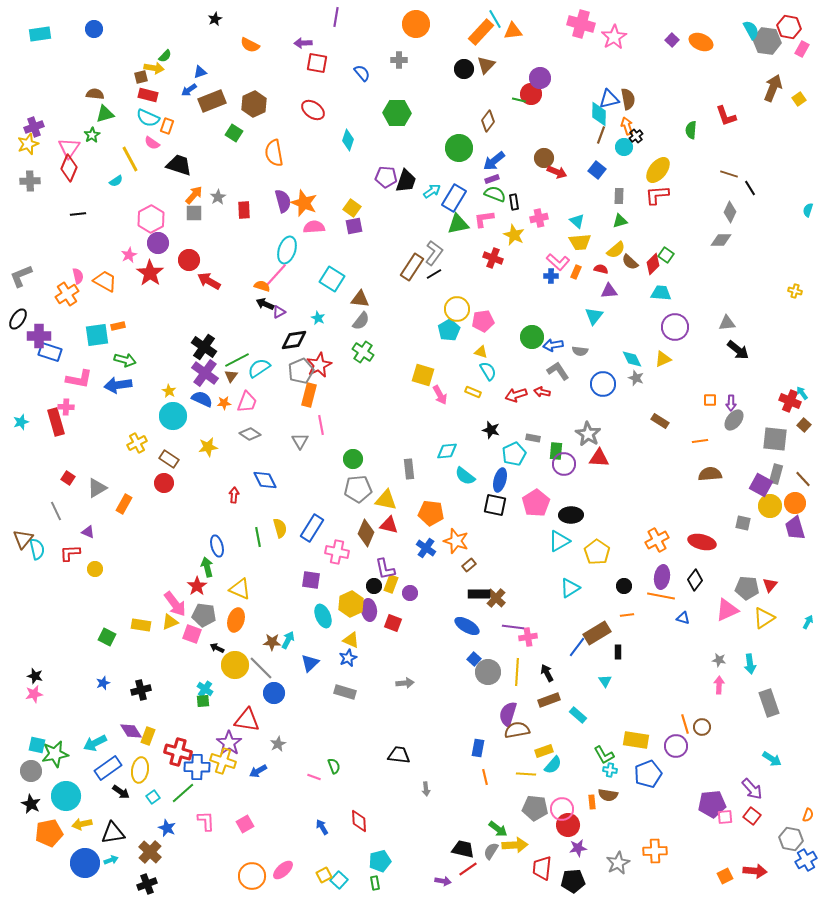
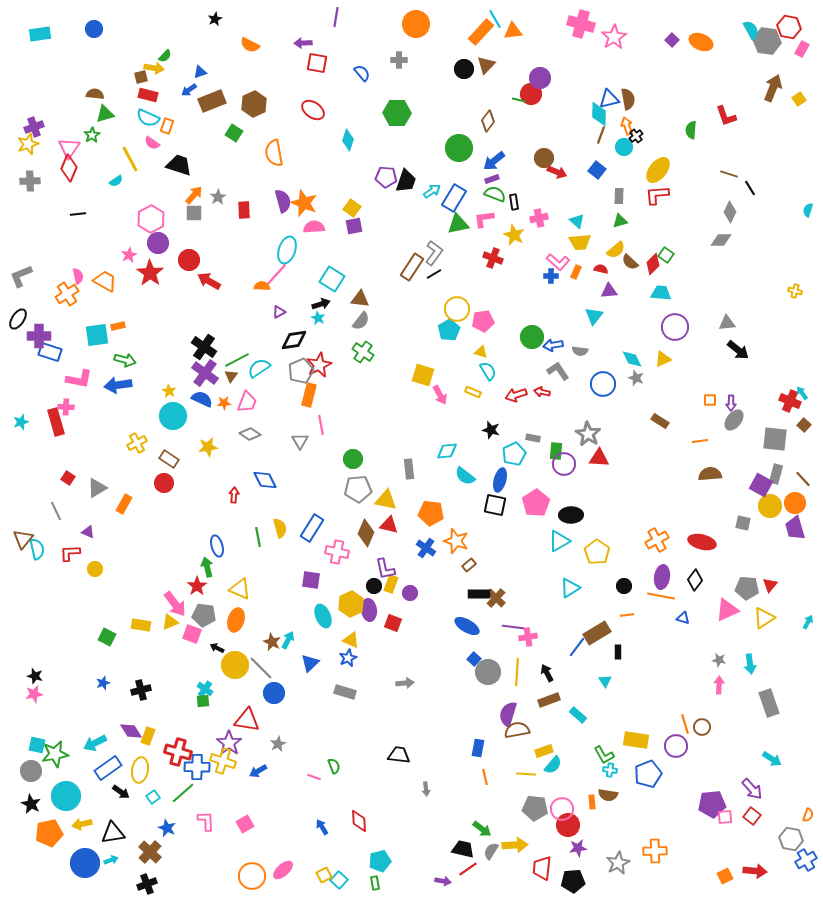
orange semicircle at (262, 286): rotated 14 degrees counterclockwise
black arrow at (265, 304): moved 56 px right; rotated 138 degrees clockwise
brown star at (272, 642): rotated 24 degrees clockwise
green arrow at (498, 829): moved 16 px left
